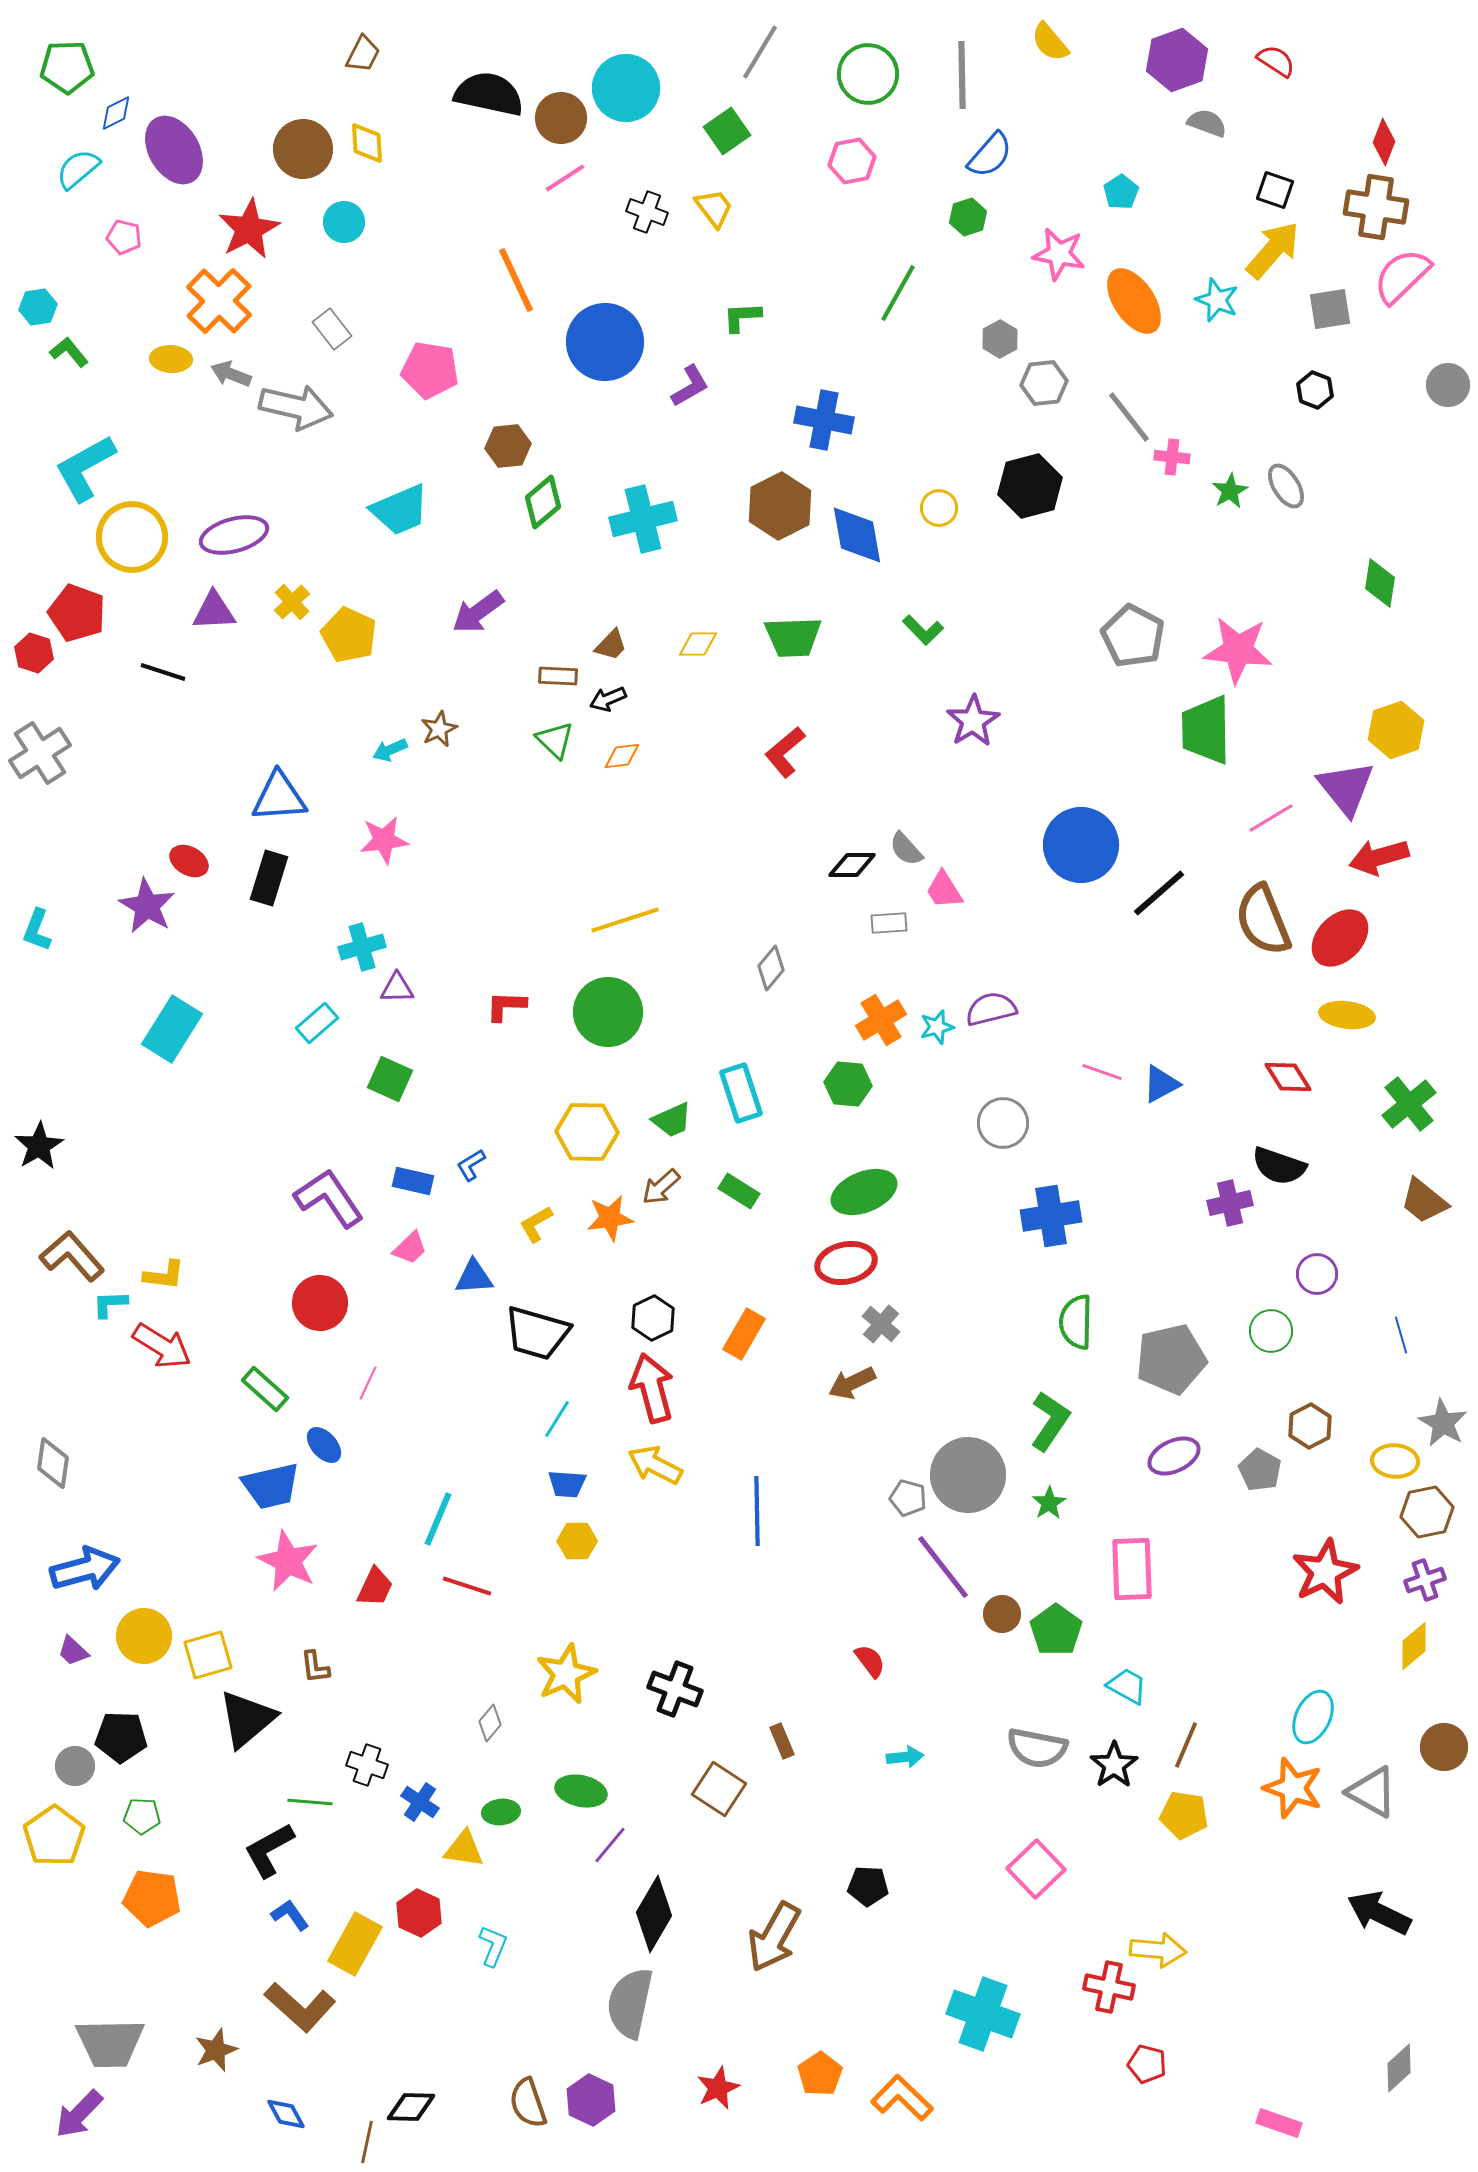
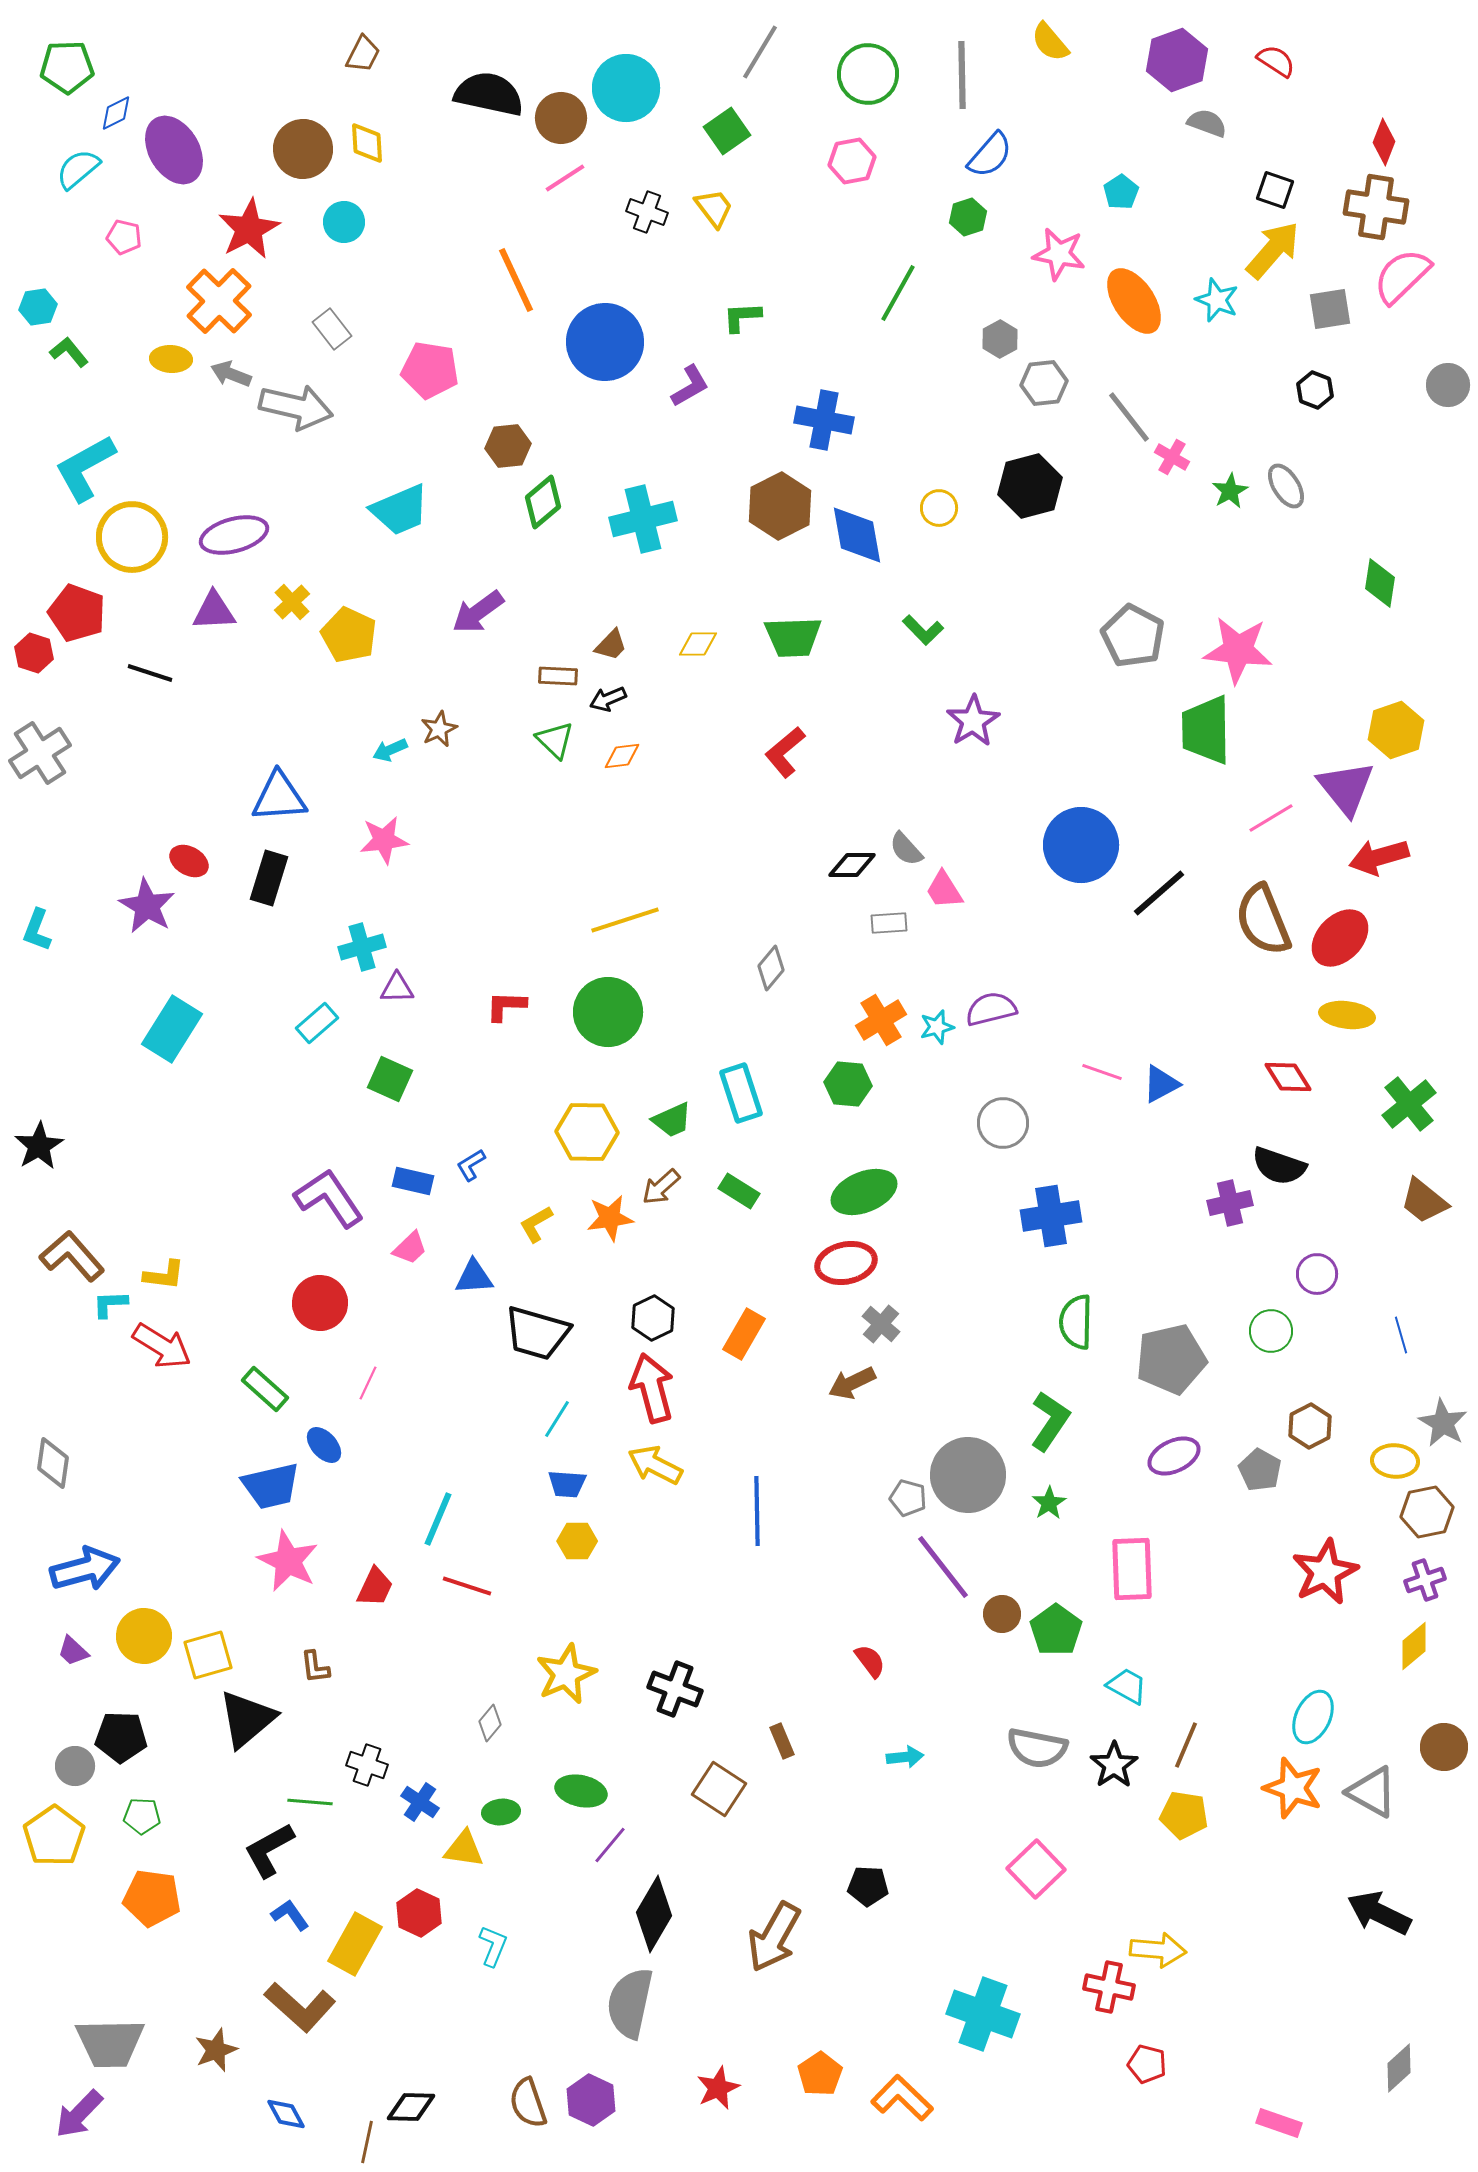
pink cross at (1172, 457): rotated 24 degrees clockwise
black line at (163, 672): moved 13 px left, 1 px down
